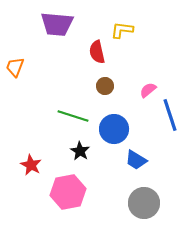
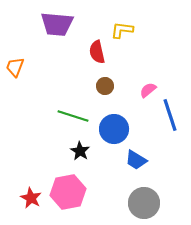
red star: moved 33 px down
